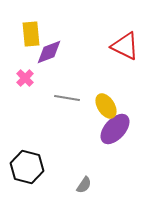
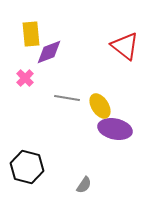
red triangle: rotated 12 degrees clockwise
yellow ellipse: moved 6 px left
purple ellipse: rotated 60 degrees clockwise
